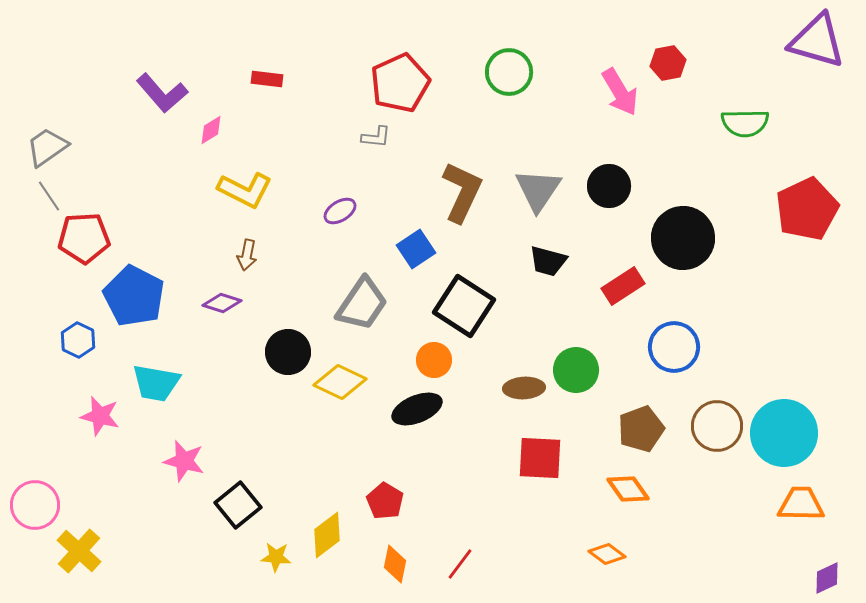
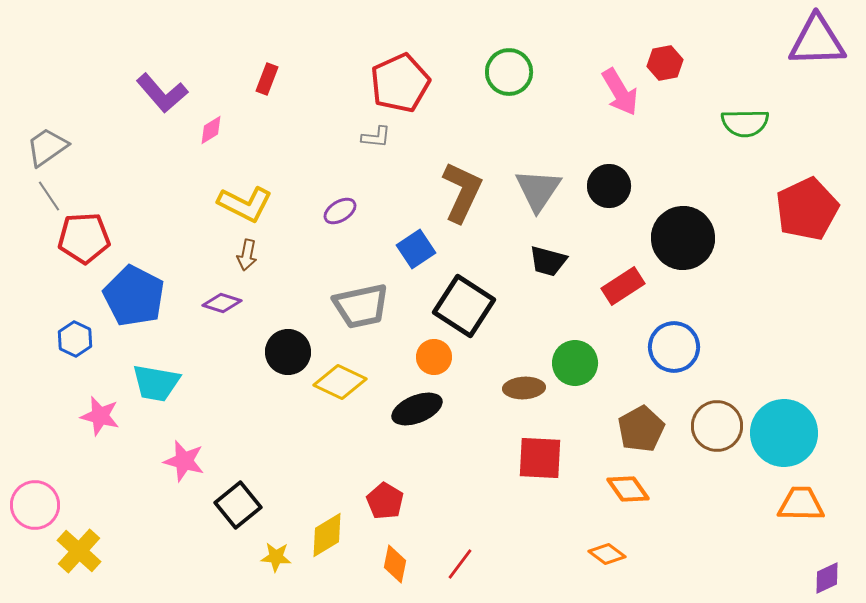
purple triangle at (817, 41): rotated 18 degrees counterclockwise
red hexagon at (668, 63): moved 3 px left
red rectangle at (267, 79): rotated 76 degrees counterclockwise
yellow L-shape at (245, 190): moved 14 px down
gray trapezoid at (362, 304): moved 1 px left, 2 px down; rotated 44 degrees clockwise
blue hexagon at (78, 340): moved 3 px left, 1 px up
orange circle at (434, 360): moved 3 px up
green circle at (576, 370): moved 1 px left, 7 px up
brown pentagon at (641, 429): rotated 9 degrees counterclockwise
yellow diamond at (327, 535): rotated 6 degrees clockwise
